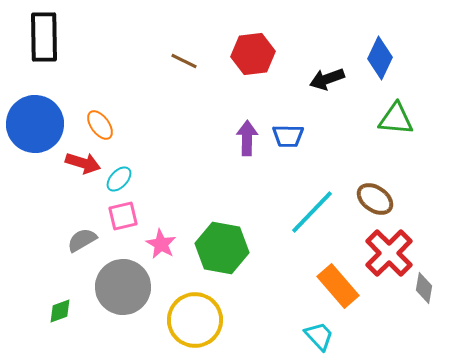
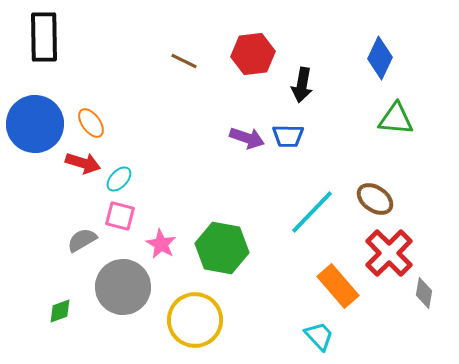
black arrow: moved 25 px left, 6 px down; rotated 60 degrees counterclockwise
orange ellipse: moved 9 px left, 2 px up
purple arrow: rotated 108 degrees clockwise
pink square: moved 3 px left; rotated 28 degrees clockwise
gray diamond: moved 5 px down
